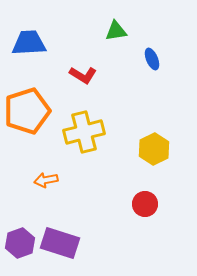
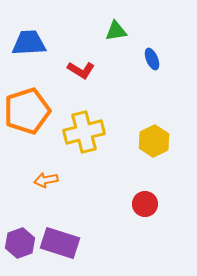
red L-shape: moved 2 px left, 5 px up
yellow hexagon: moved 8 px up
